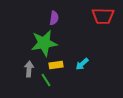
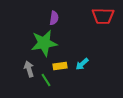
yellow rectangle: moved 4 px right, 1 px down
gray arrow: rotated 21 degrees counterclockwise
